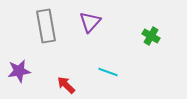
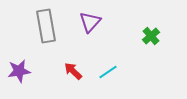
green cross: rotated 18 degrees clockwise
cyan line: rotated 54 degrees counterclockwise
red arrow: moved 7 px right, 14 px up
